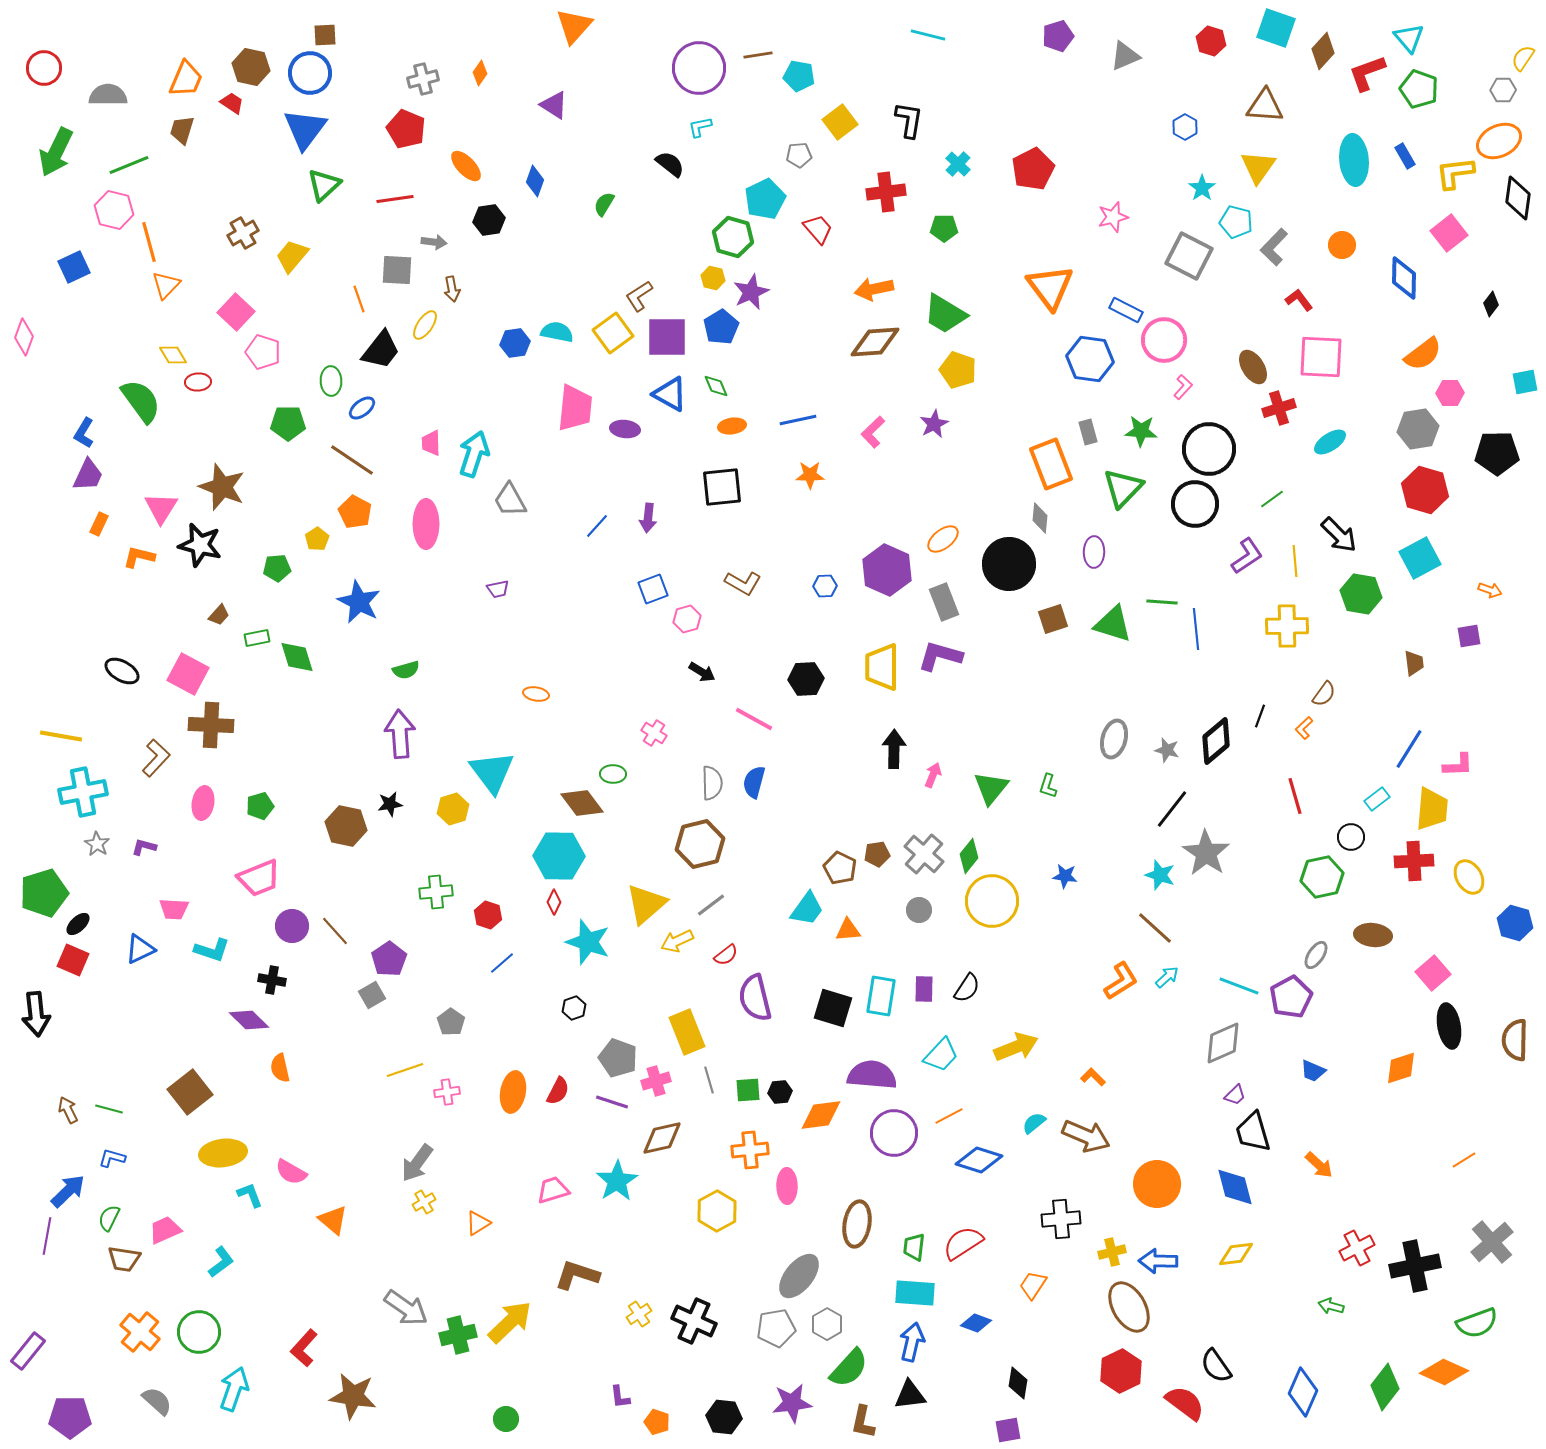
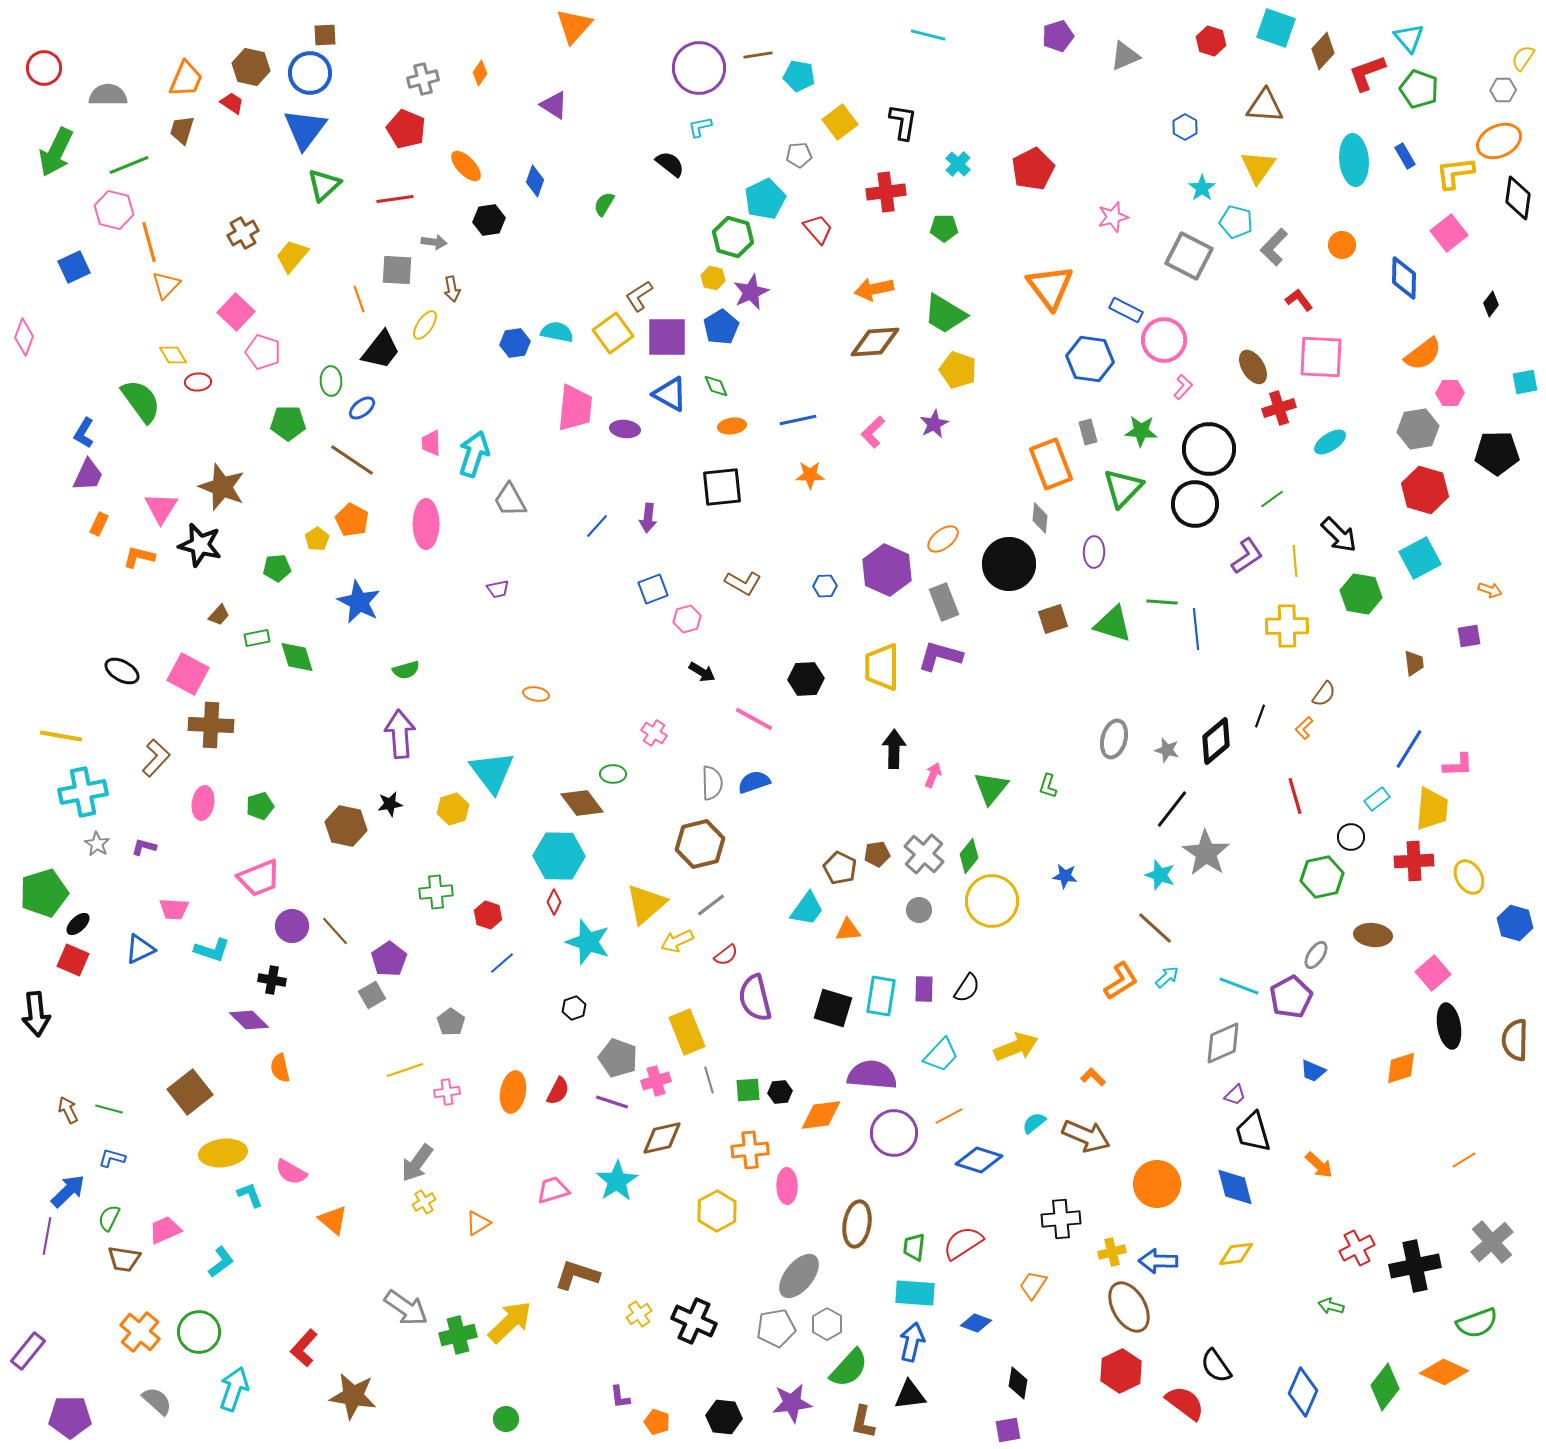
black L-shape at (909, 120): moved 6 px left, 2 px down
orange pentagon at (355, 512): moved 3 px left, 8 px down
blue semicircle at (754, 782): rotated 56 degrees clockwise
